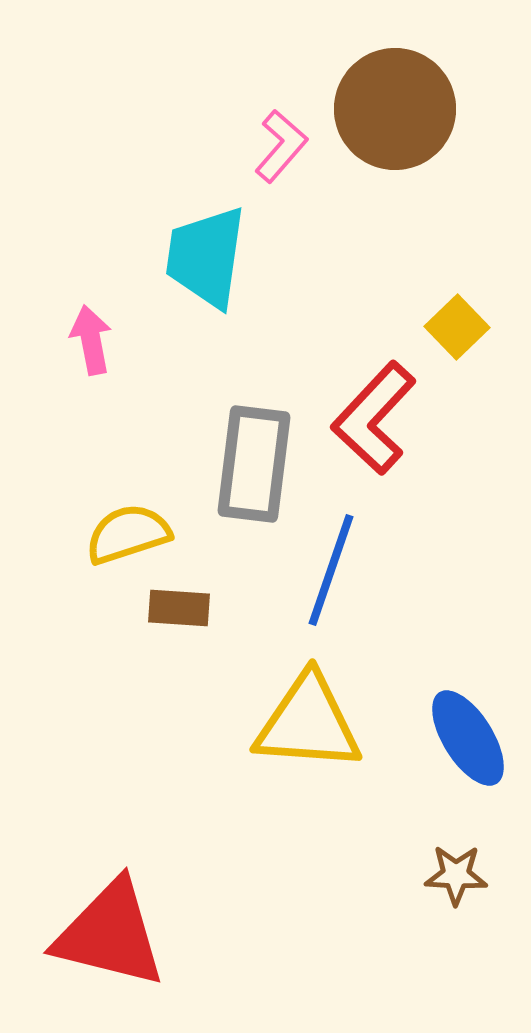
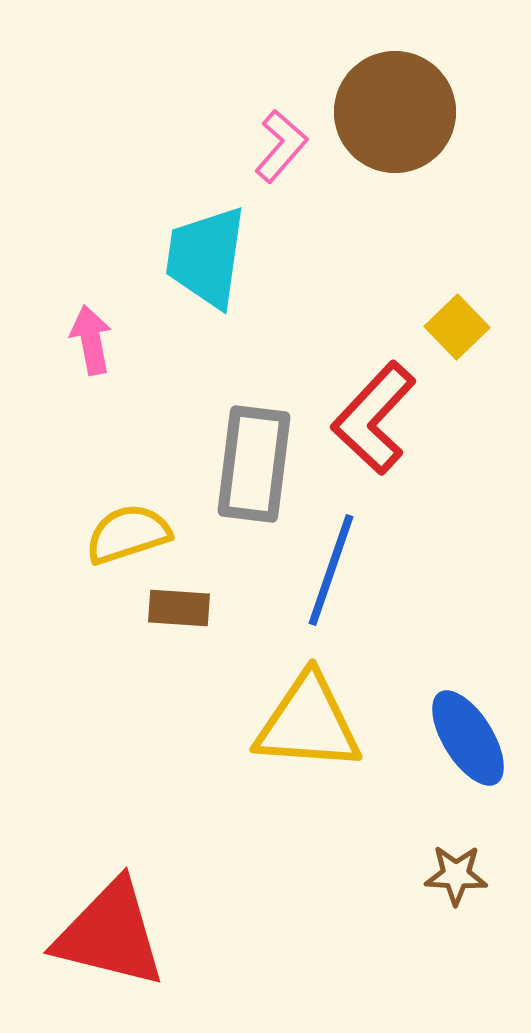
brown circle: moved 3 px down
